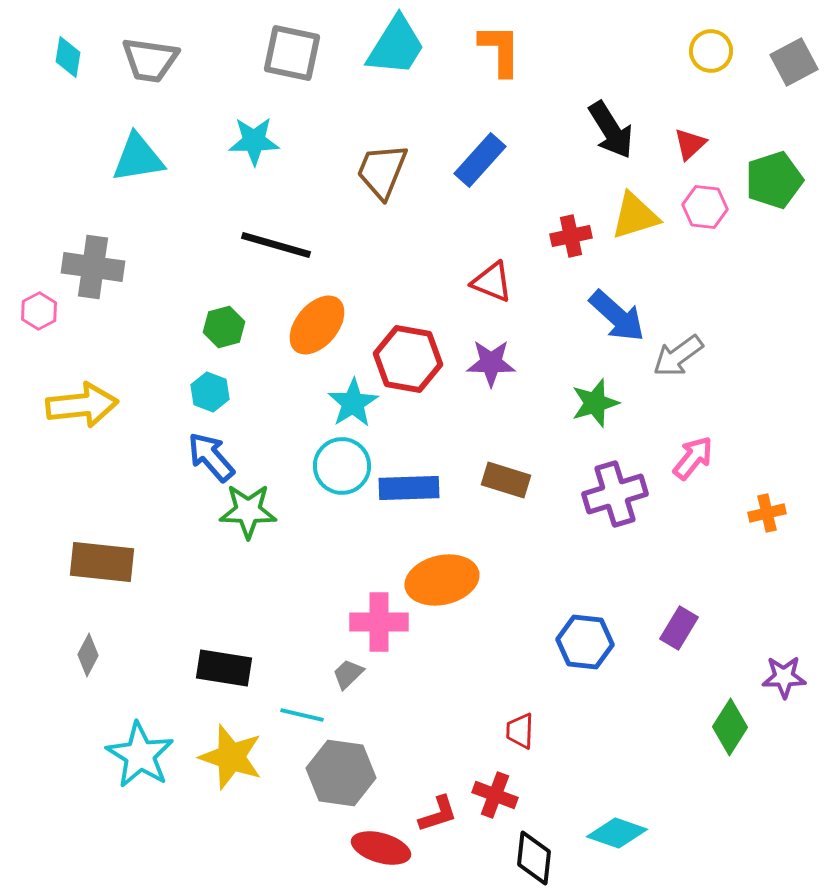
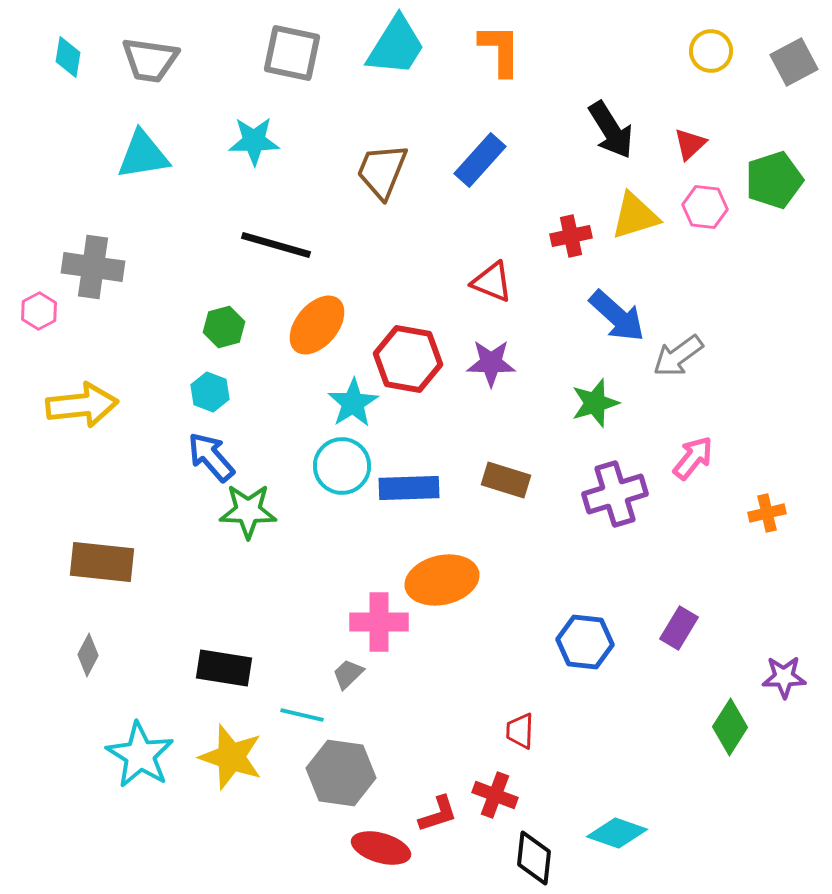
cyan triangle at (138, 158): moved 5 px right, 3 px up
